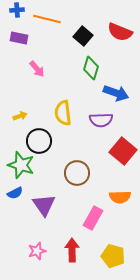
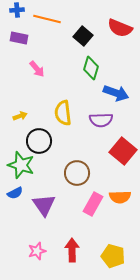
red semicircle: moved 4 px up
pink rectangle: moved 14 px up
